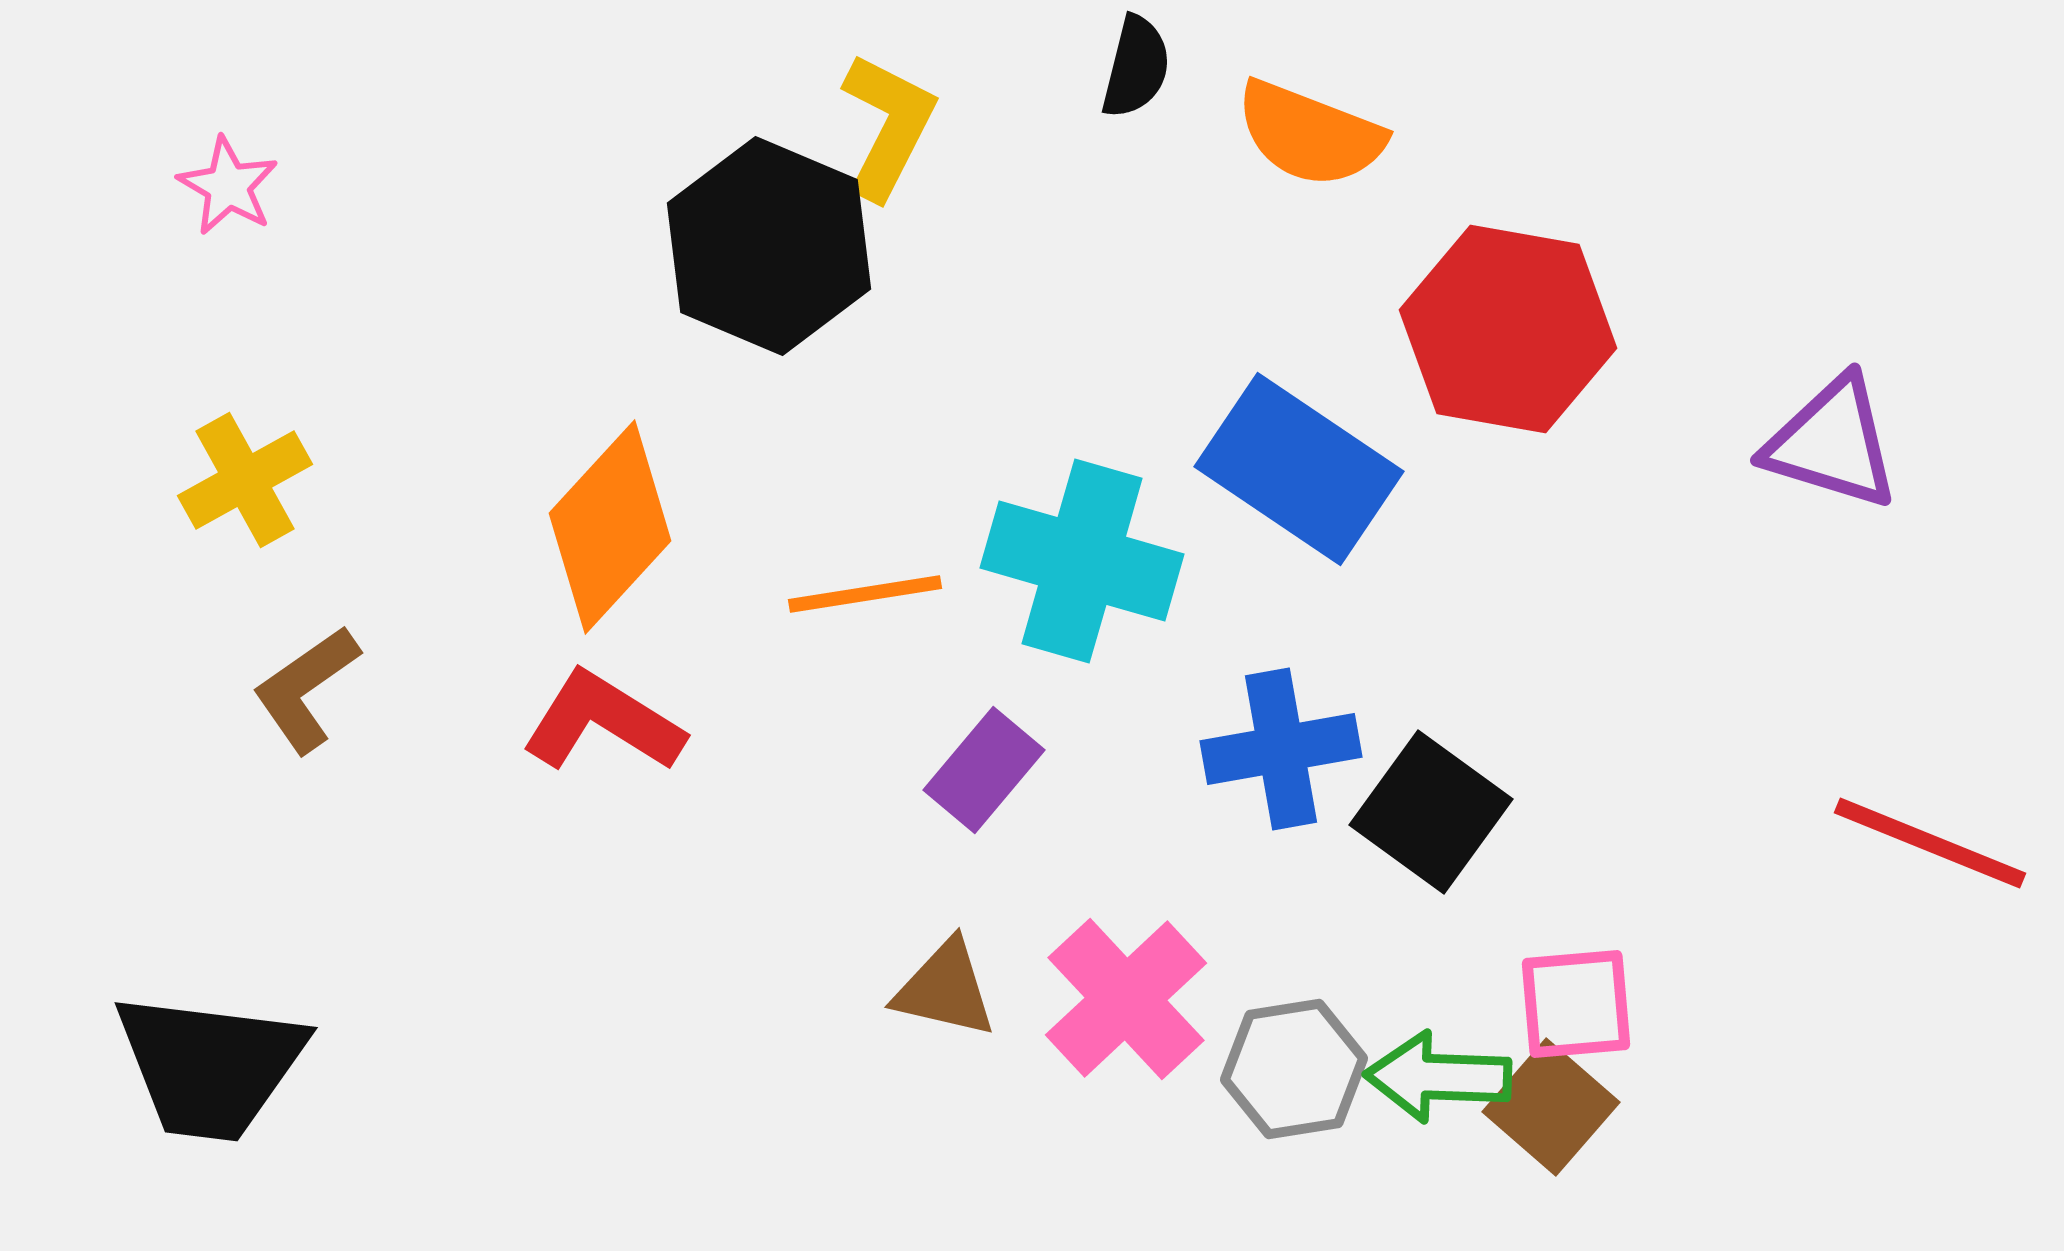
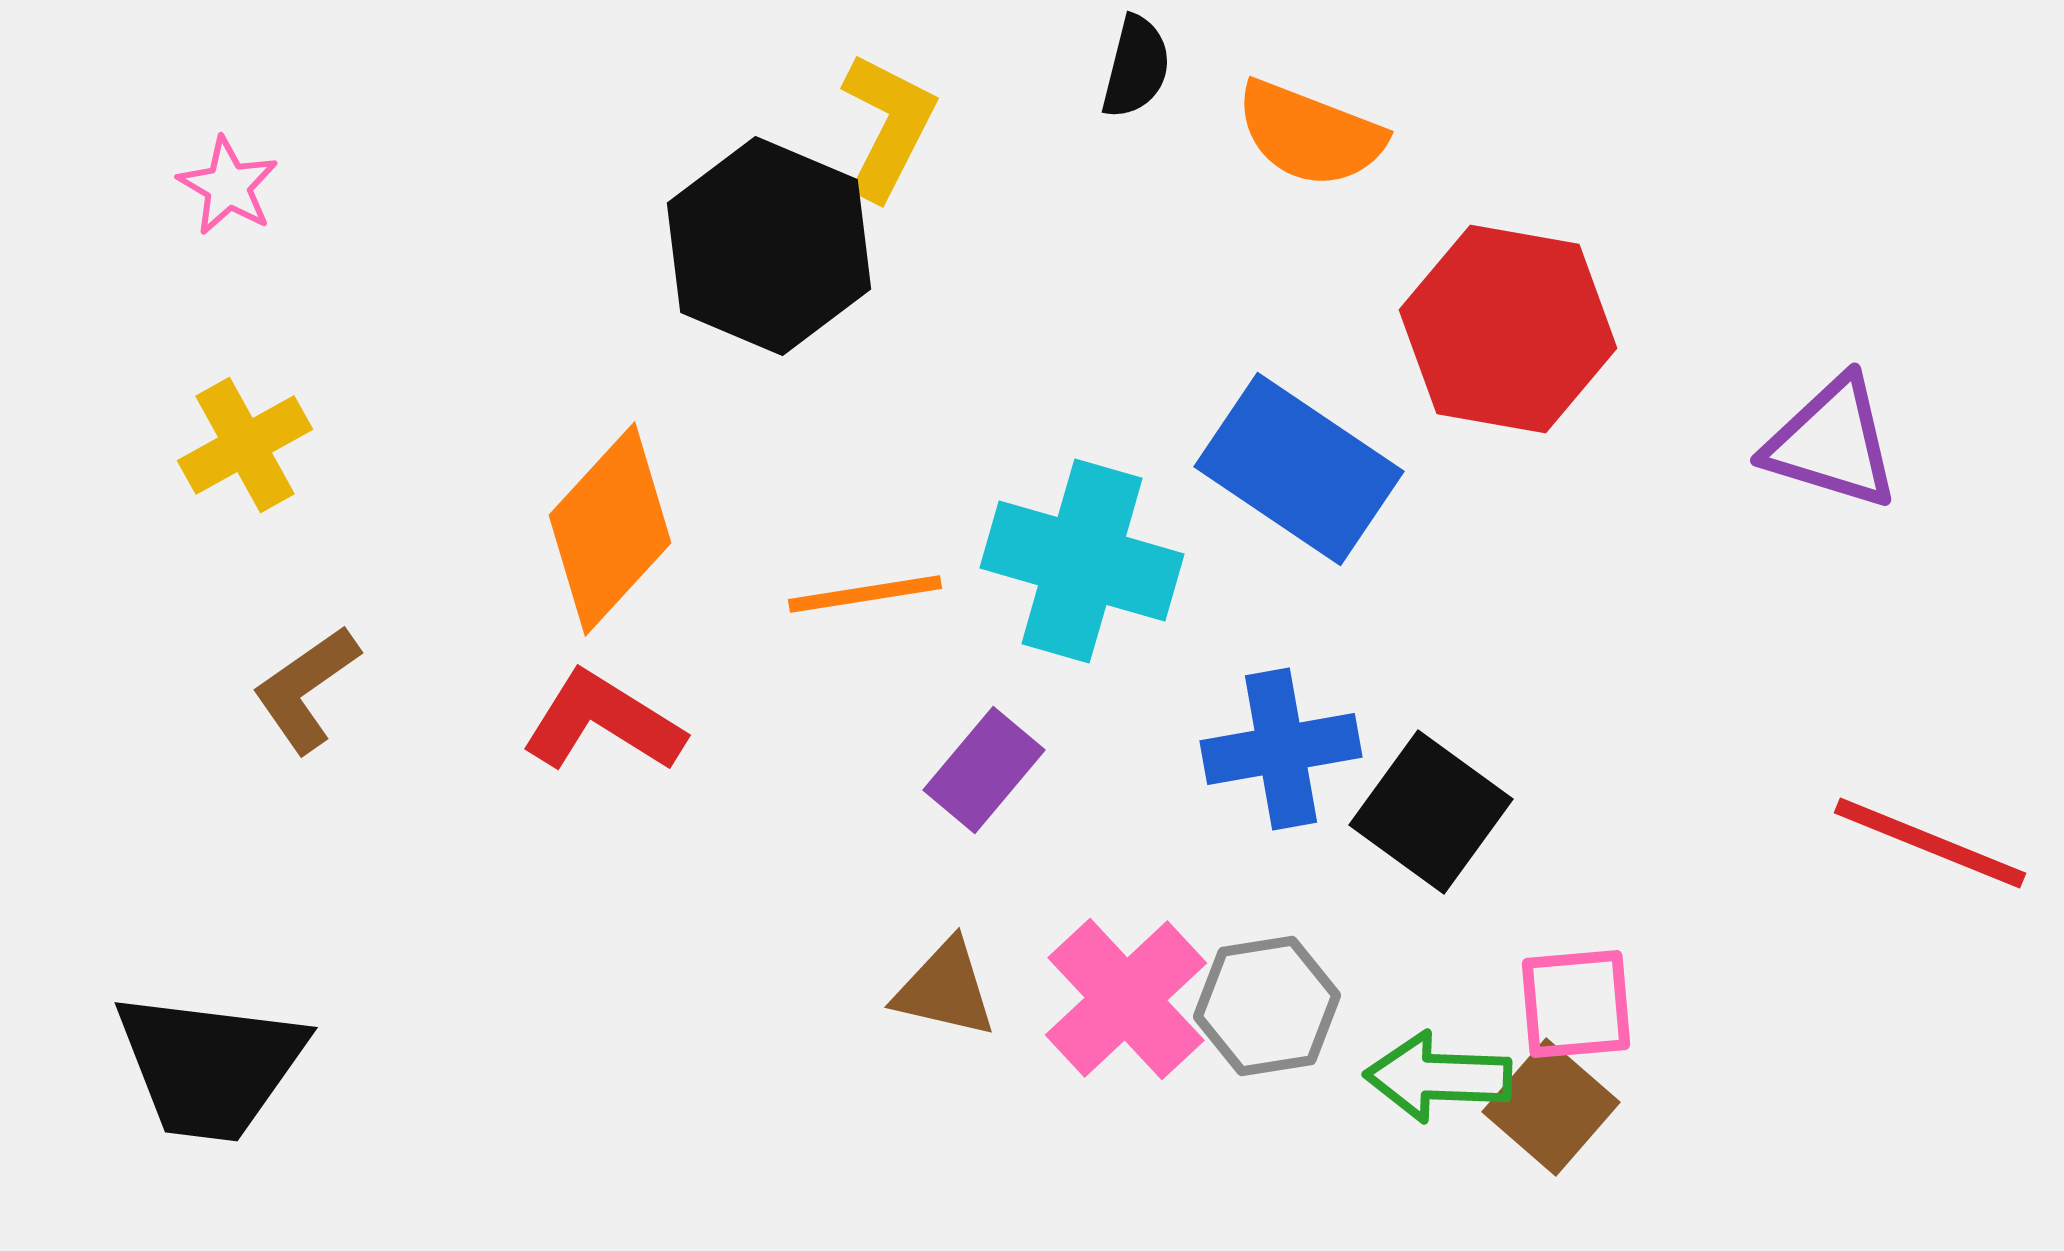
yellow cross: moved 35 px up
orange diamond: moved 2 px down
gray hexagon: moved 27 px left, 63 px up
